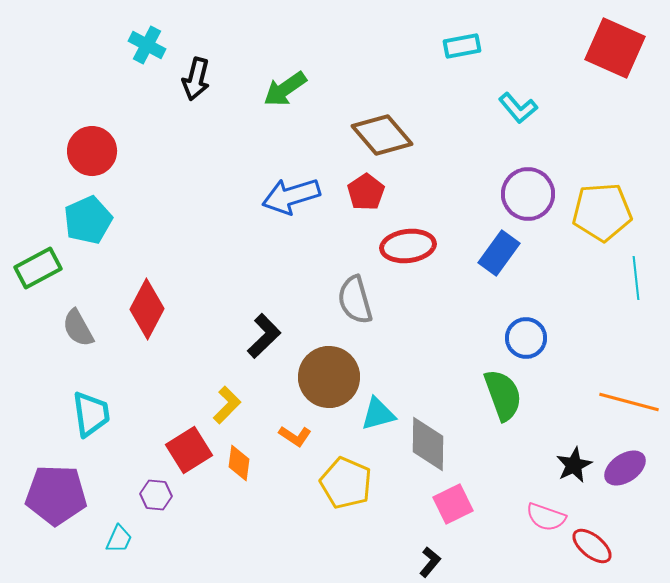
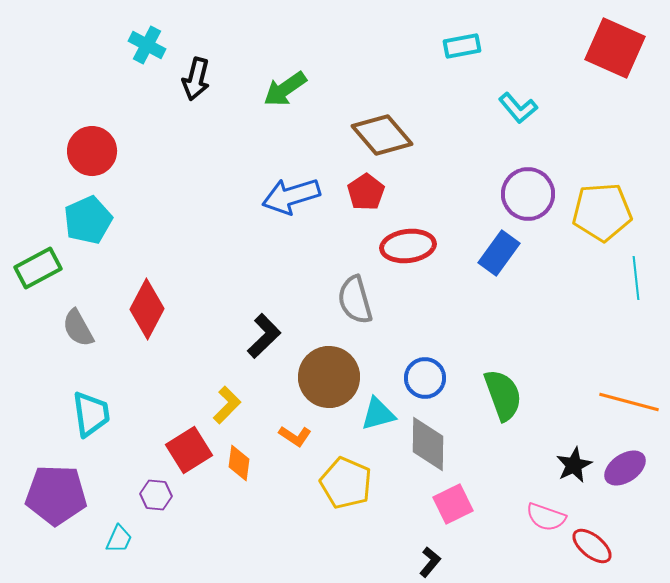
blue circle at (526, 338): moved 101 px left, 40 px down
